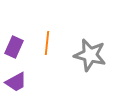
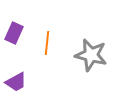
purple rectangle: moved 14 px up
gray star: moved 1 px right
